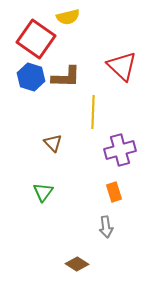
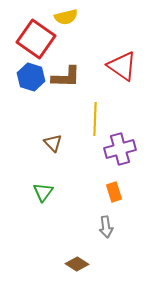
yellow semicircle: moved 2 px left
red triangle: rotated 8 degrees counterclockwise
yellow line: moved 2 px right, 7 px down
purple cross: moved 1 px up
